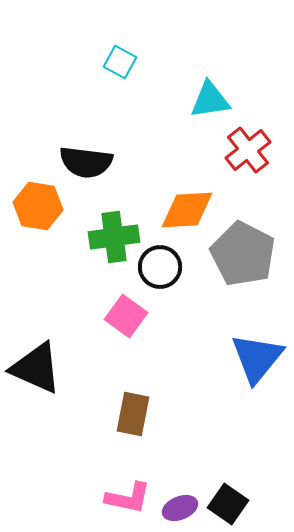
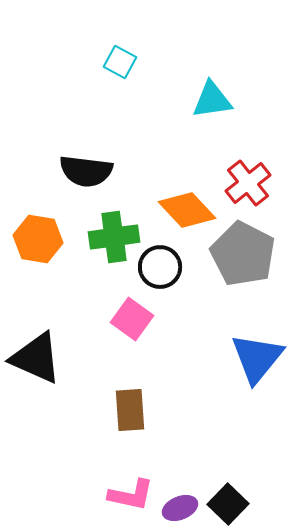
cyan triangle: moved 2 px right
red cross: moved 33 px down
black semicircle: moved 9 px down
orange hexagon: moved 33 px down
orange diamond: rotated 50 degrees clockwise
pink square: moved 6 px right, 3 px down
black triangle: moved 10 px up
brown rectangle: moved 3 px left, 4 px up; rotated 15 degrees counterclockwise
pink L-shape: moved 3 px right, 3 px up
black square: rotated 9 degrees clockwise
